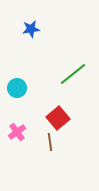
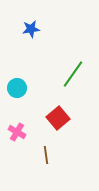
green line: rotated 16 degrees counterclockwise
pink cross: rotated 24 degrees counterclockwise
brown line: moved 4 px left, 13 px down
